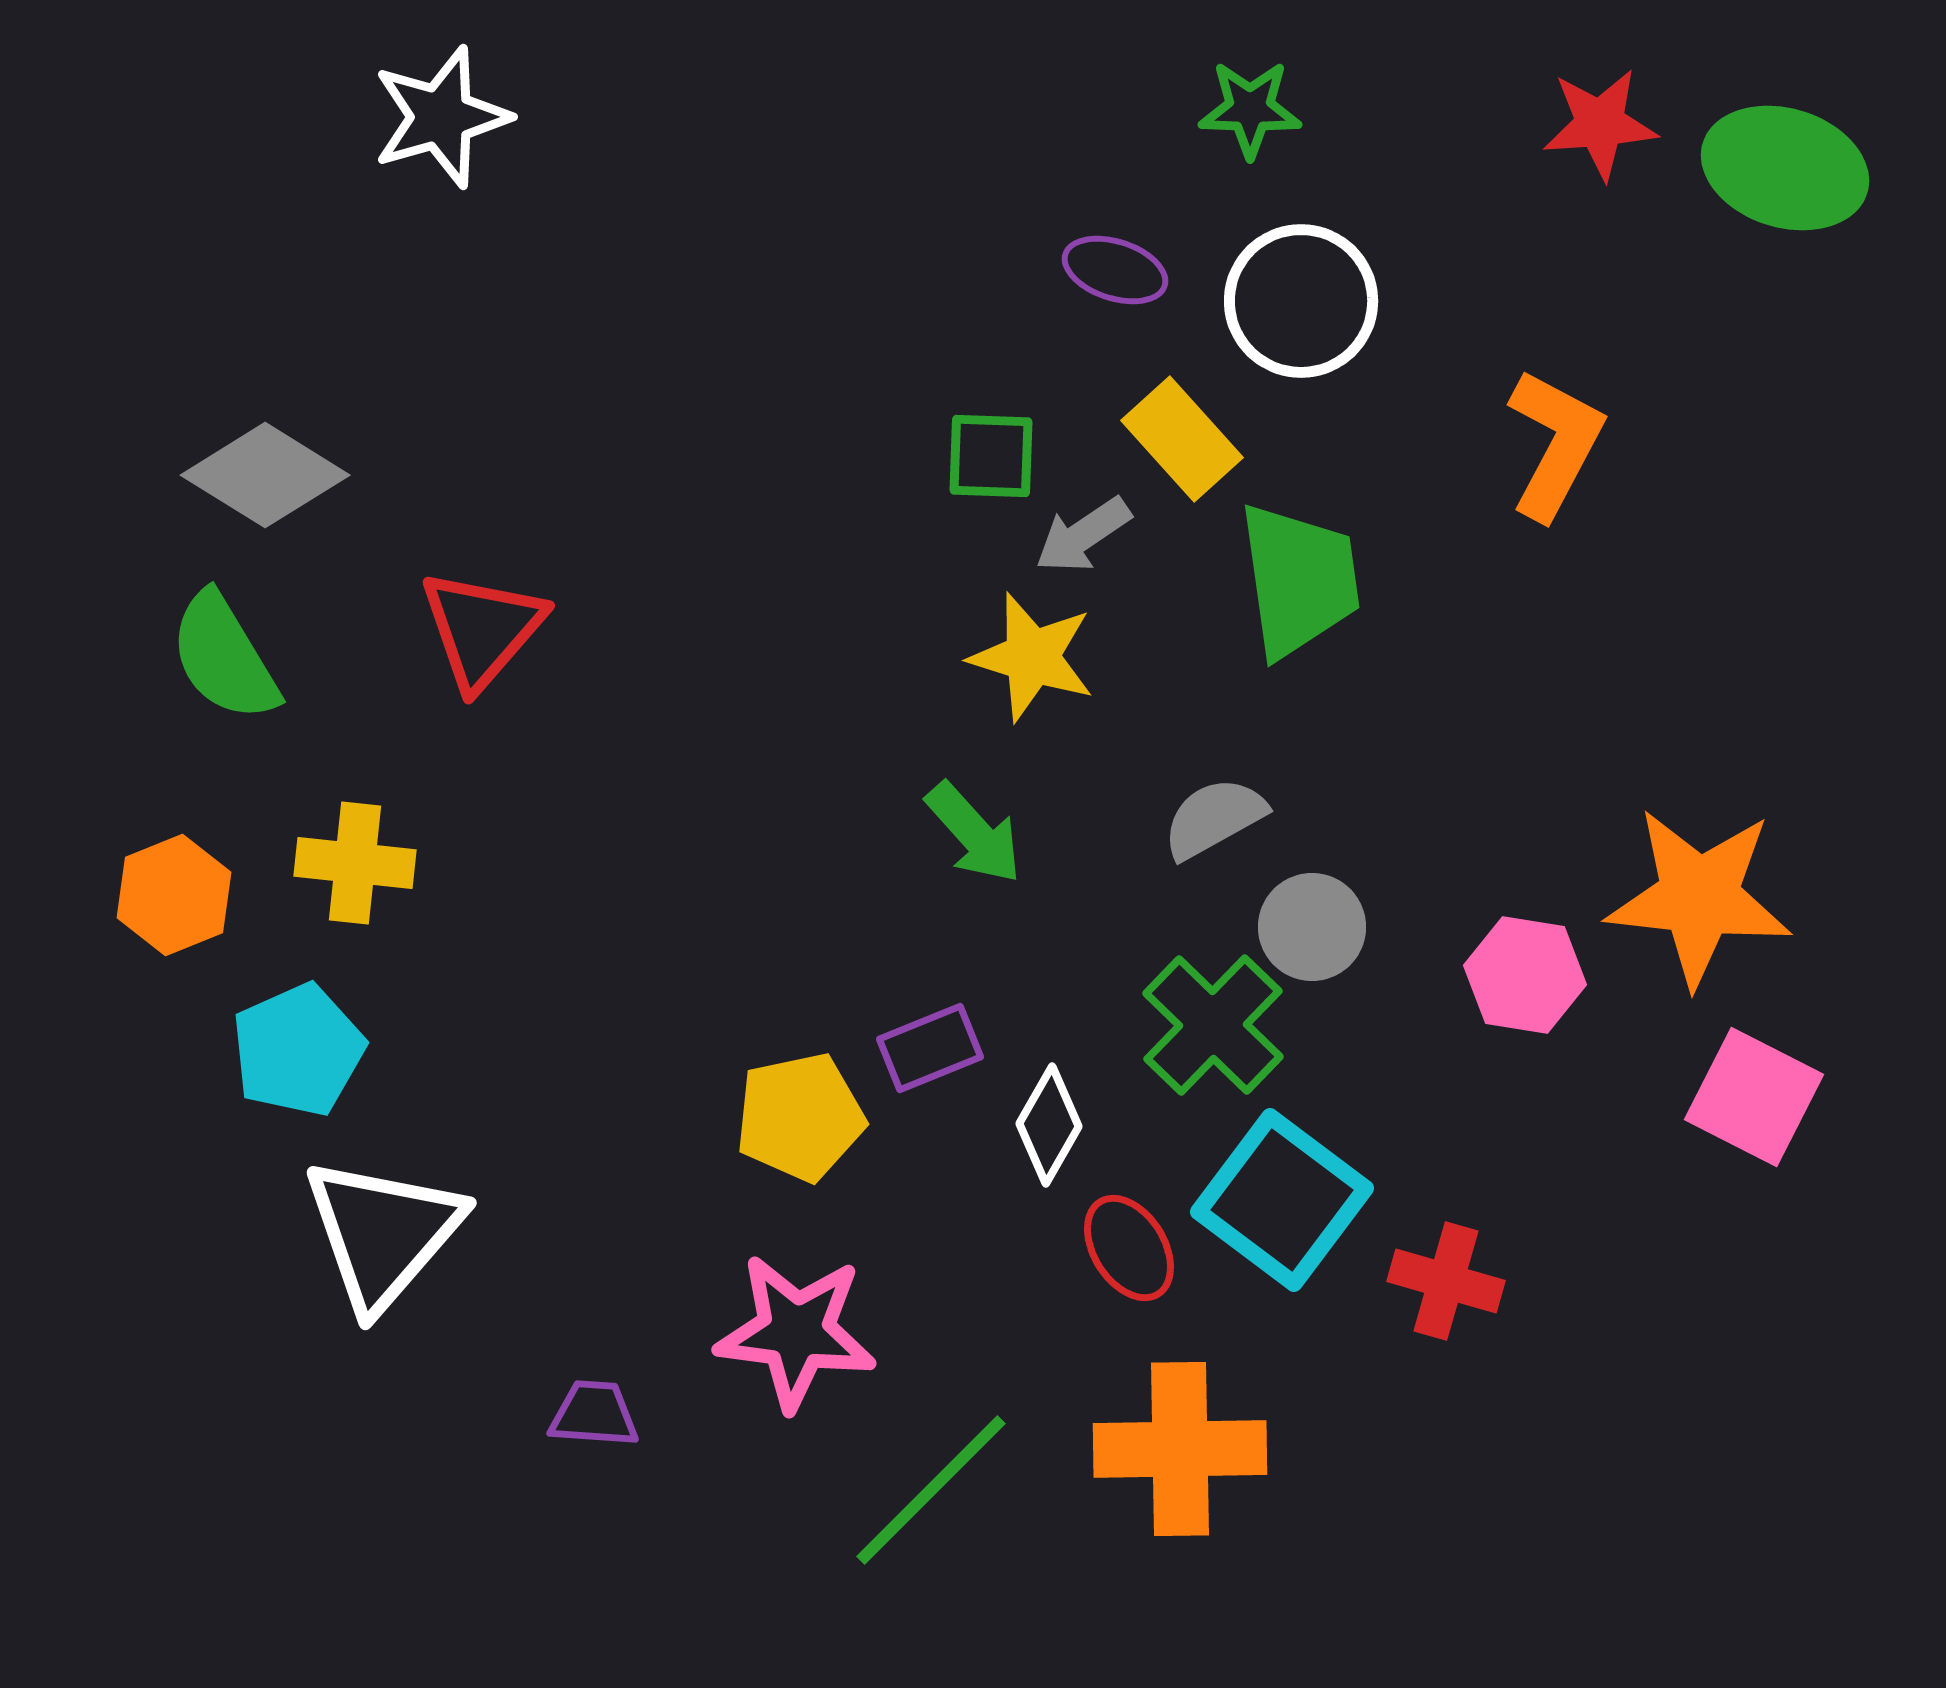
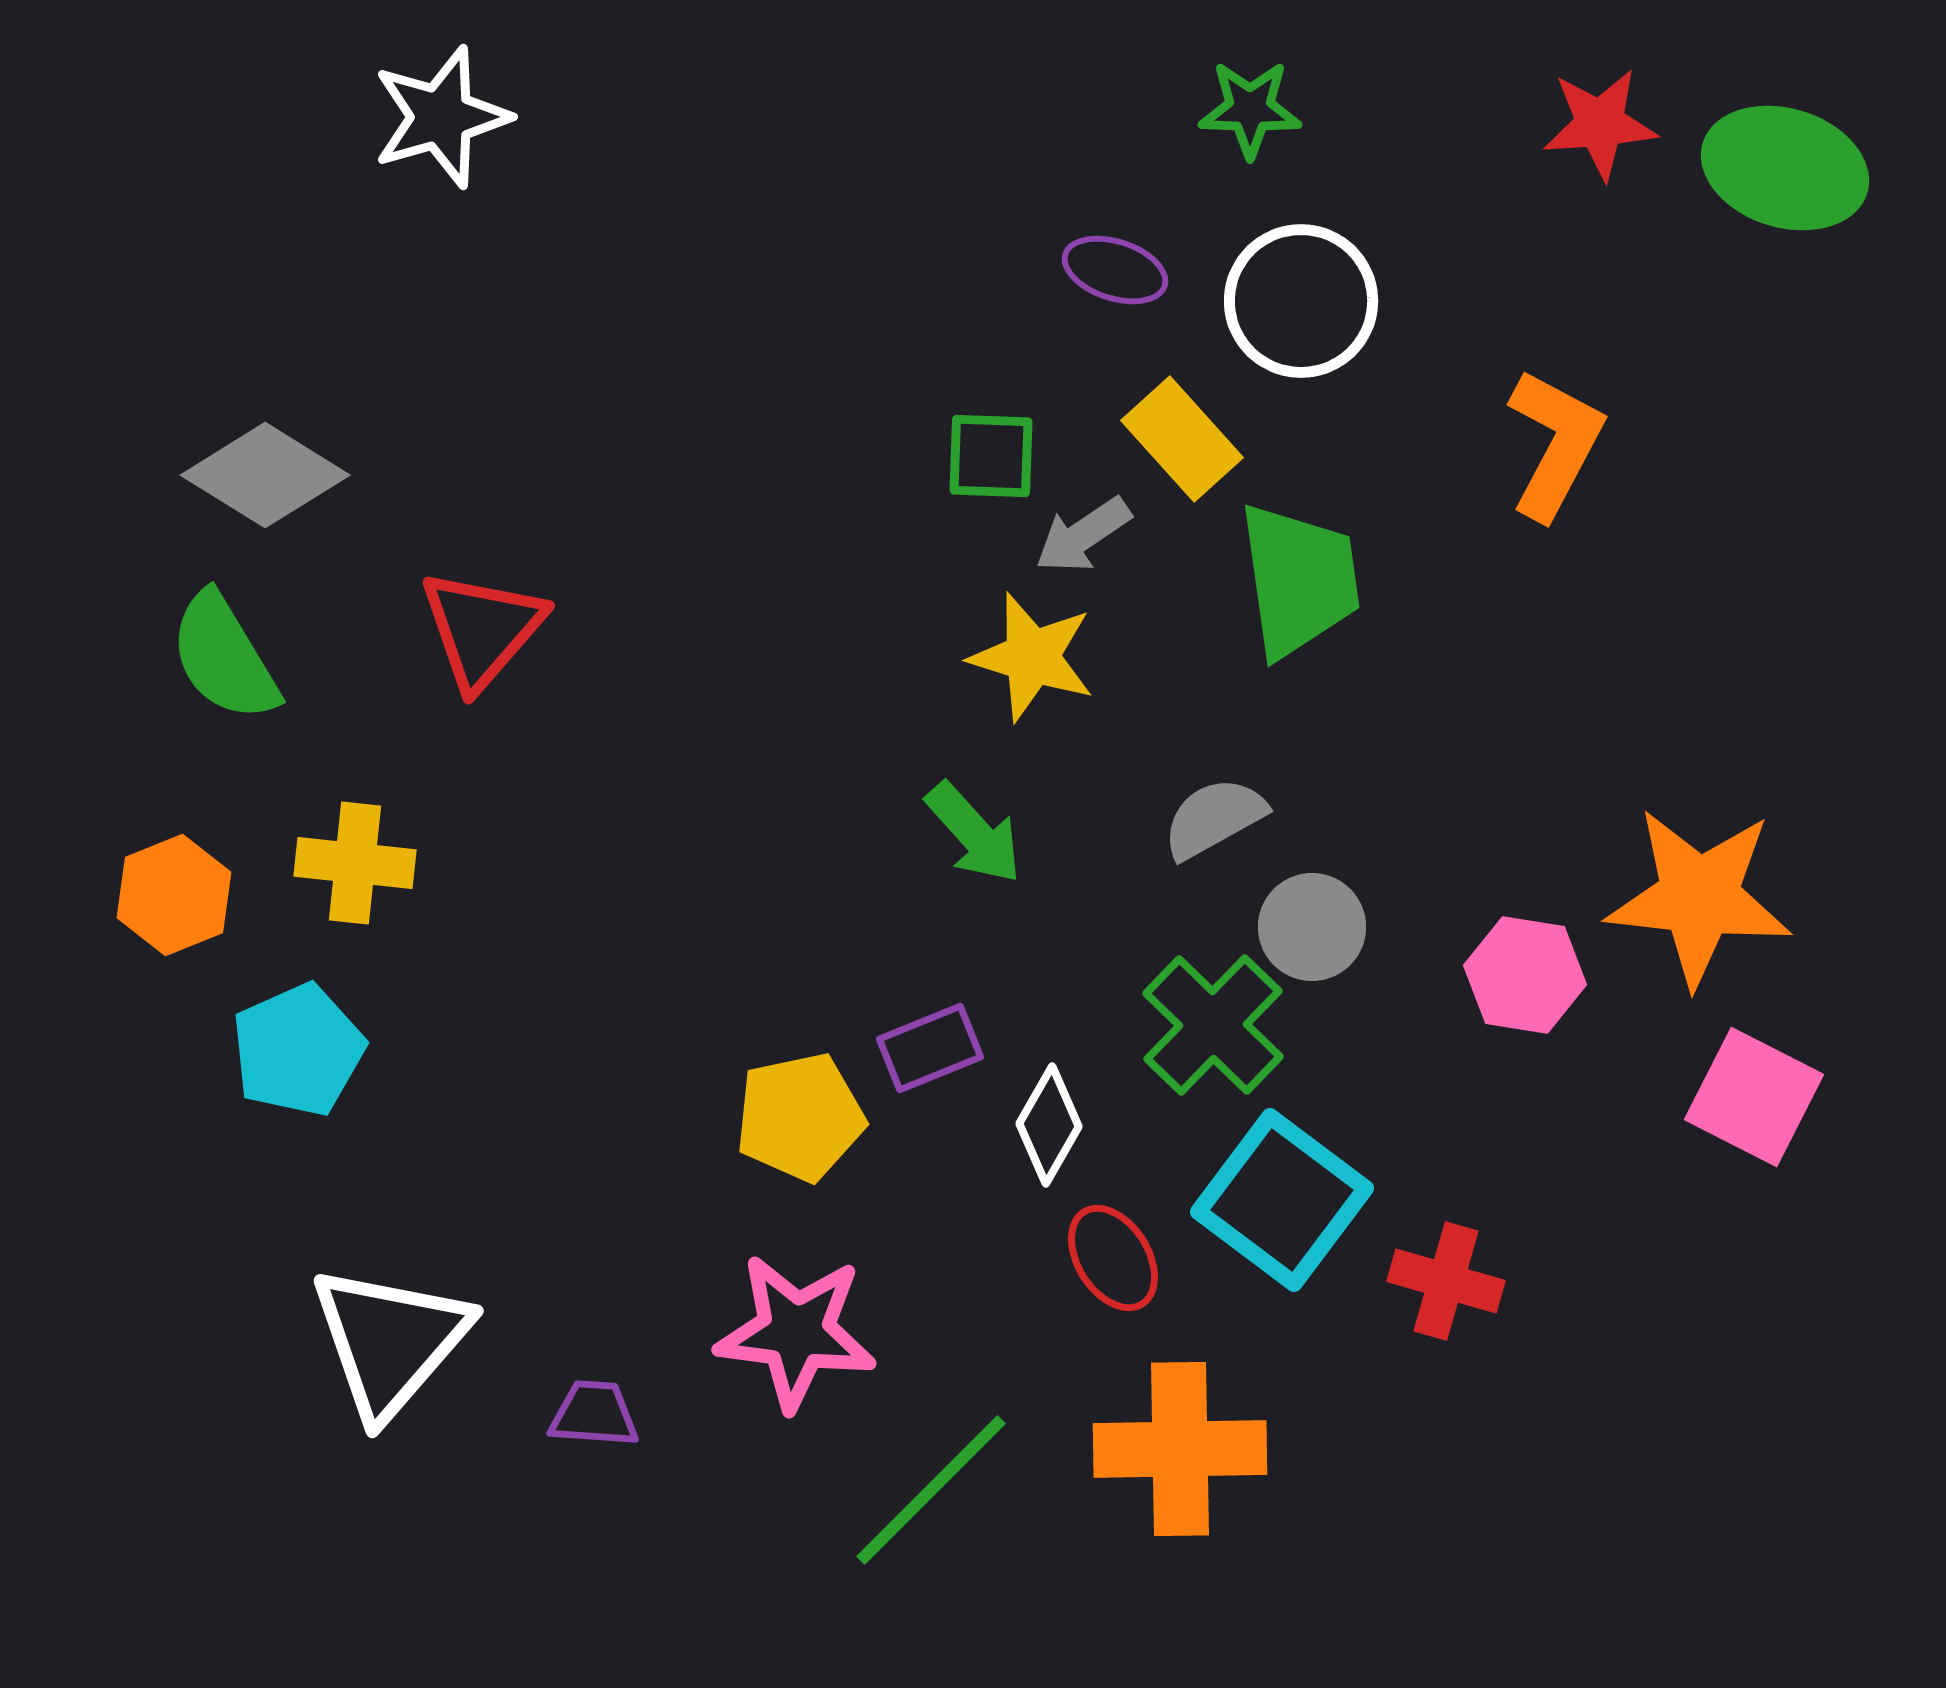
white triangle: moved 7 px right, 108 px down
red ellipse: moved 16 px left, 10 px down
